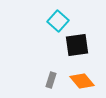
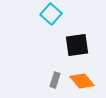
cyan square: moved 7 px left, 7 px up
gray rectangle: moved 4 px right
